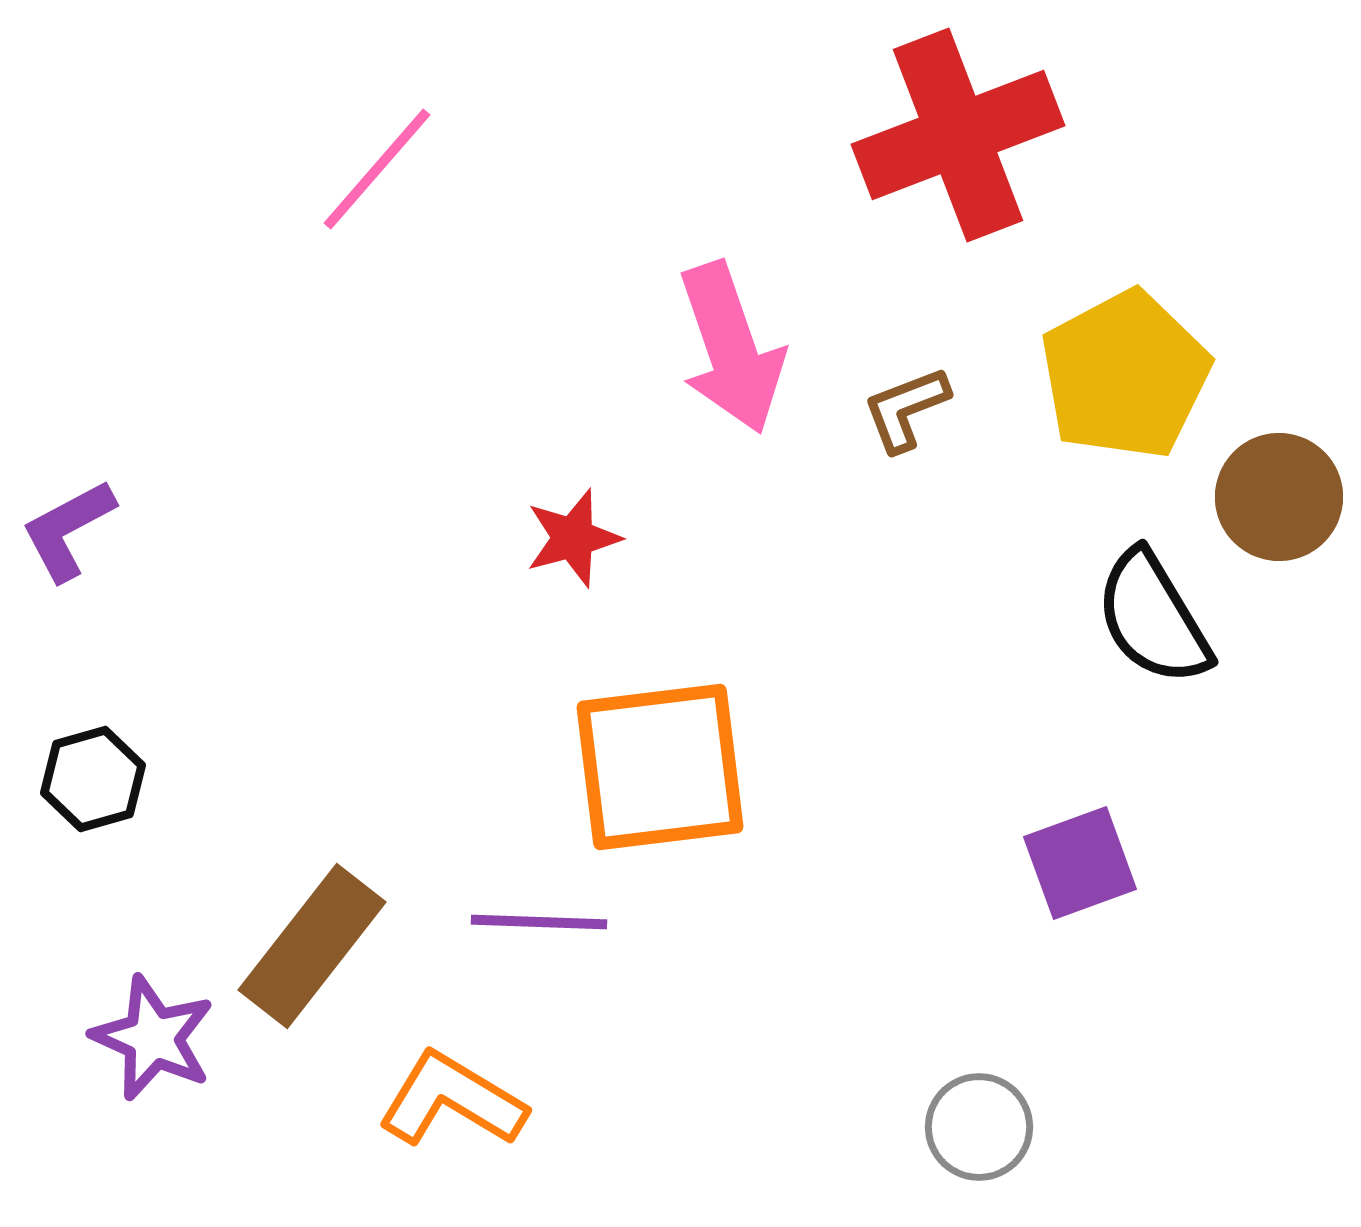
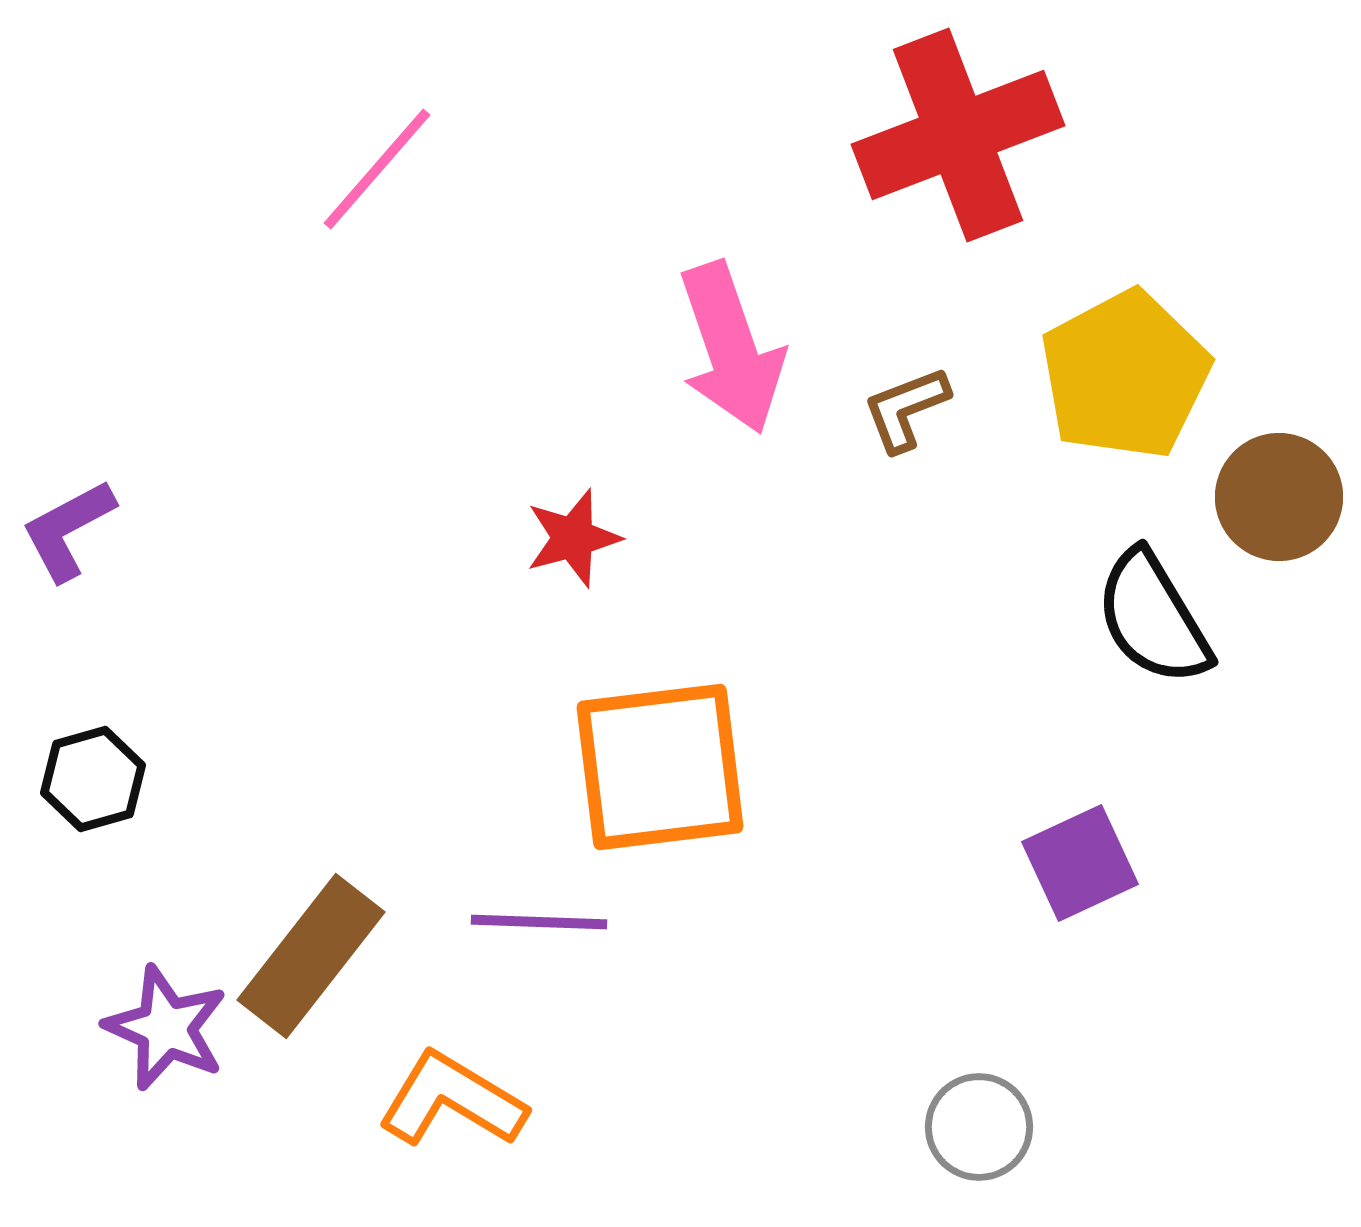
purple square: rotated 5 degrees counterclockwise
brown rectangle: moved 1 px left, 10 px down
purple star: moved 13 px right, 10 px up
